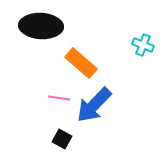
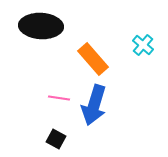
cyan cross: rotated 20 degrees clockwise
orange rectangle: moved 12 px right, 4 px up; rotated 8 degrees clockwise
blue arrow: rotated 27 degrees counterclockwise
black square: moved 6 px left
